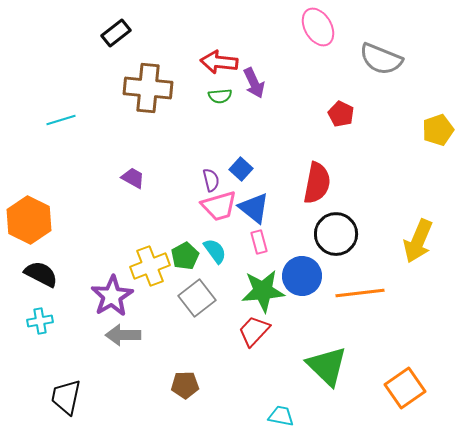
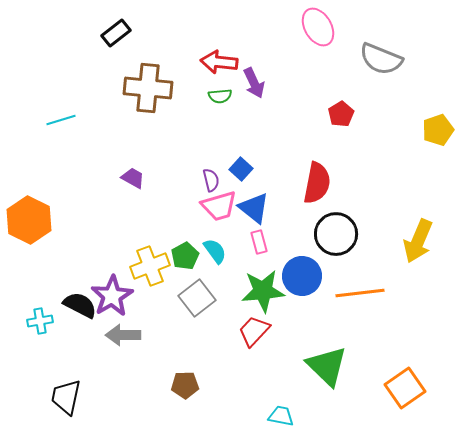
red pentagon: rotated 15 degrees clockwise
black semicircle: moved 39 px right, 31 px down
